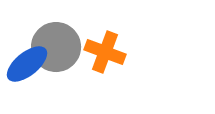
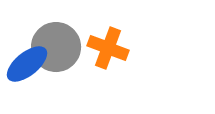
orange cross: moved 3 px right, 4 px up
